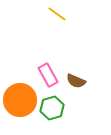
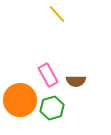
yellow line: rotated 12 degrees clockwise
brown semicircle: rotated 24 degrees counterclockwise
